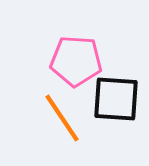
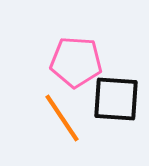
pink pentagon: moved 1 px down
